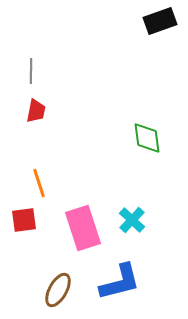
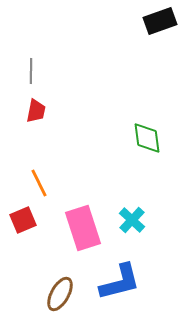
orange line: rotated 8 degrees counterclockwise
red square: moved 1 px left; rotated 16 degrees counterclockwise
brown ellipse: moved 2 px right, 4 px down
